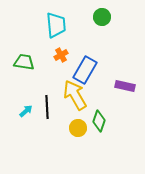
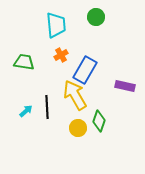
green circle: moved 6 px left
